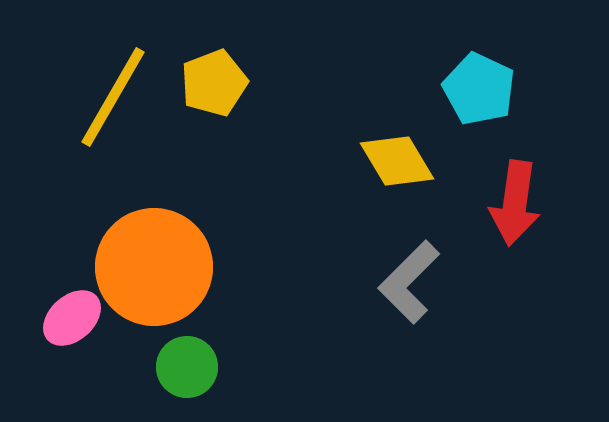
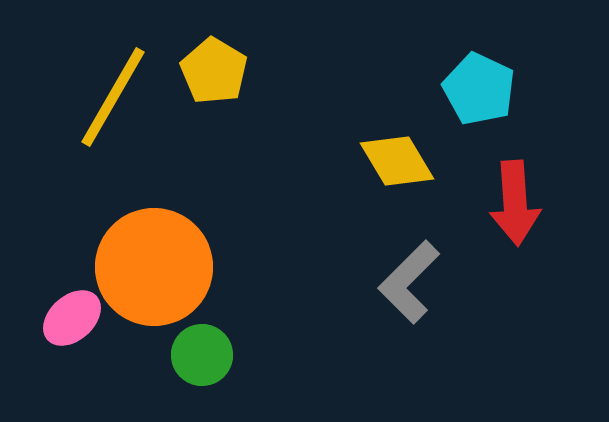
yellow pentagon: moved 12 px up; rotated 20 degrees counterclockwise
red arrow: rotated 12 degrees counterclockwise
green circle: moved 15 px right, 12 px up
